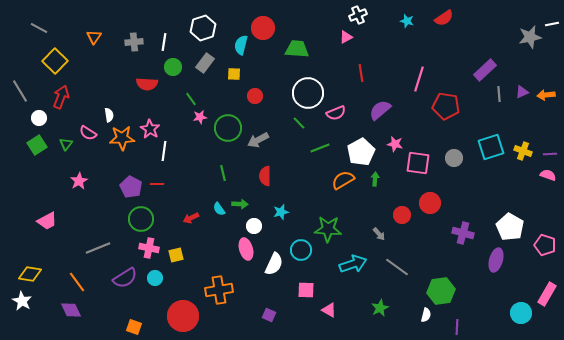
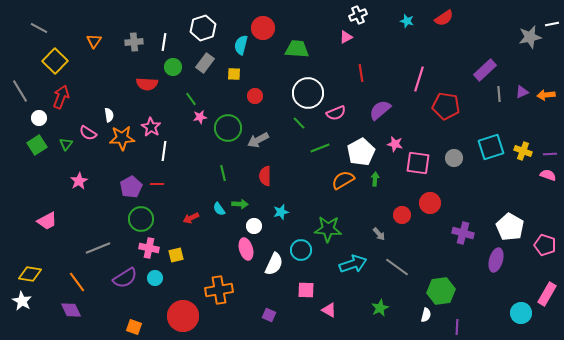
orange triangle at (94, 37): moved 4 px down
pink star at (150, 129): moved 1 px right, 2 px up
purple pentagon at (131, 187): rotated 15 degrees clockwise
